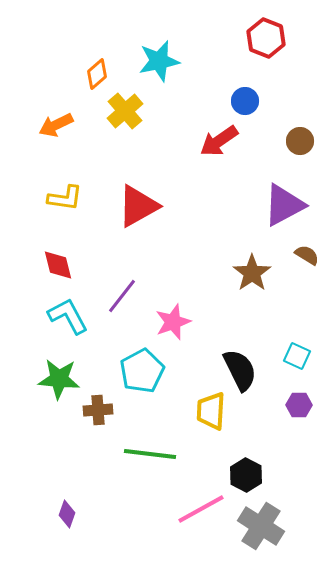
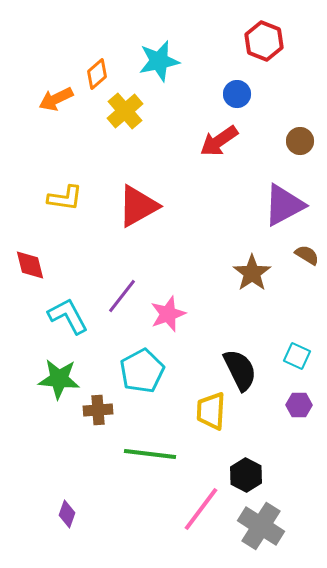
red hexagon: moved 2 px left, 3 px down
blue circle: moved 8 px left, 7 px up
orange arrow: moved 26 px up
red diamond: moved 28 px left
pink star: moved 5 px left, 8 px up
pink line: rotated 24 degrees counterclockwise
